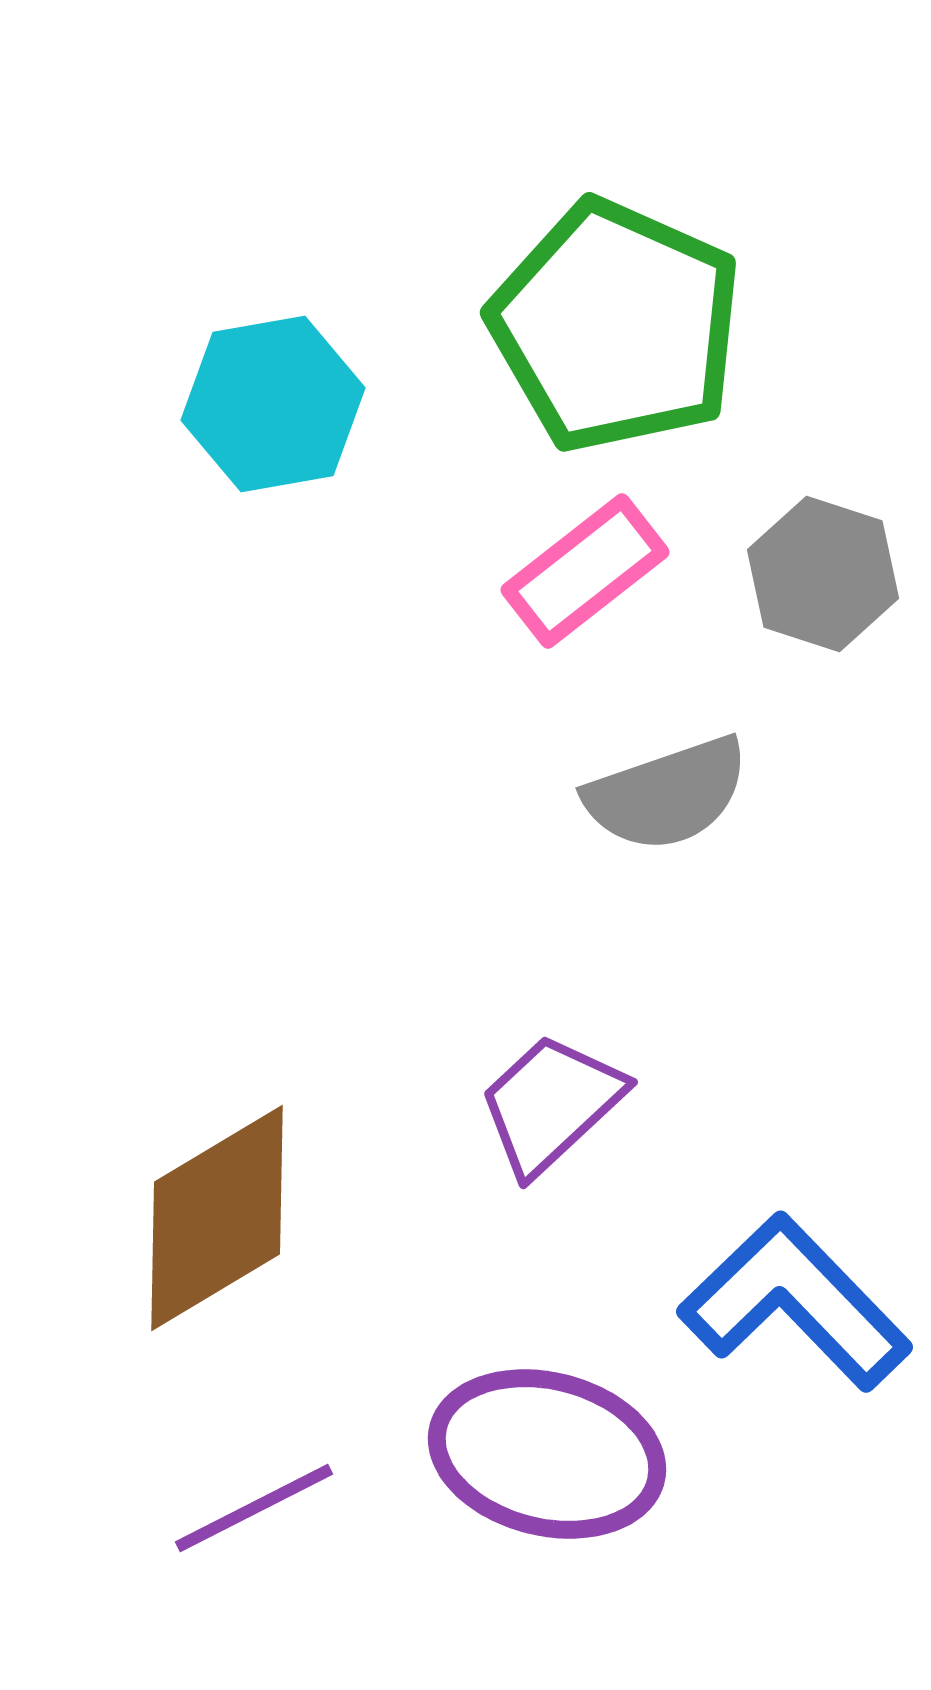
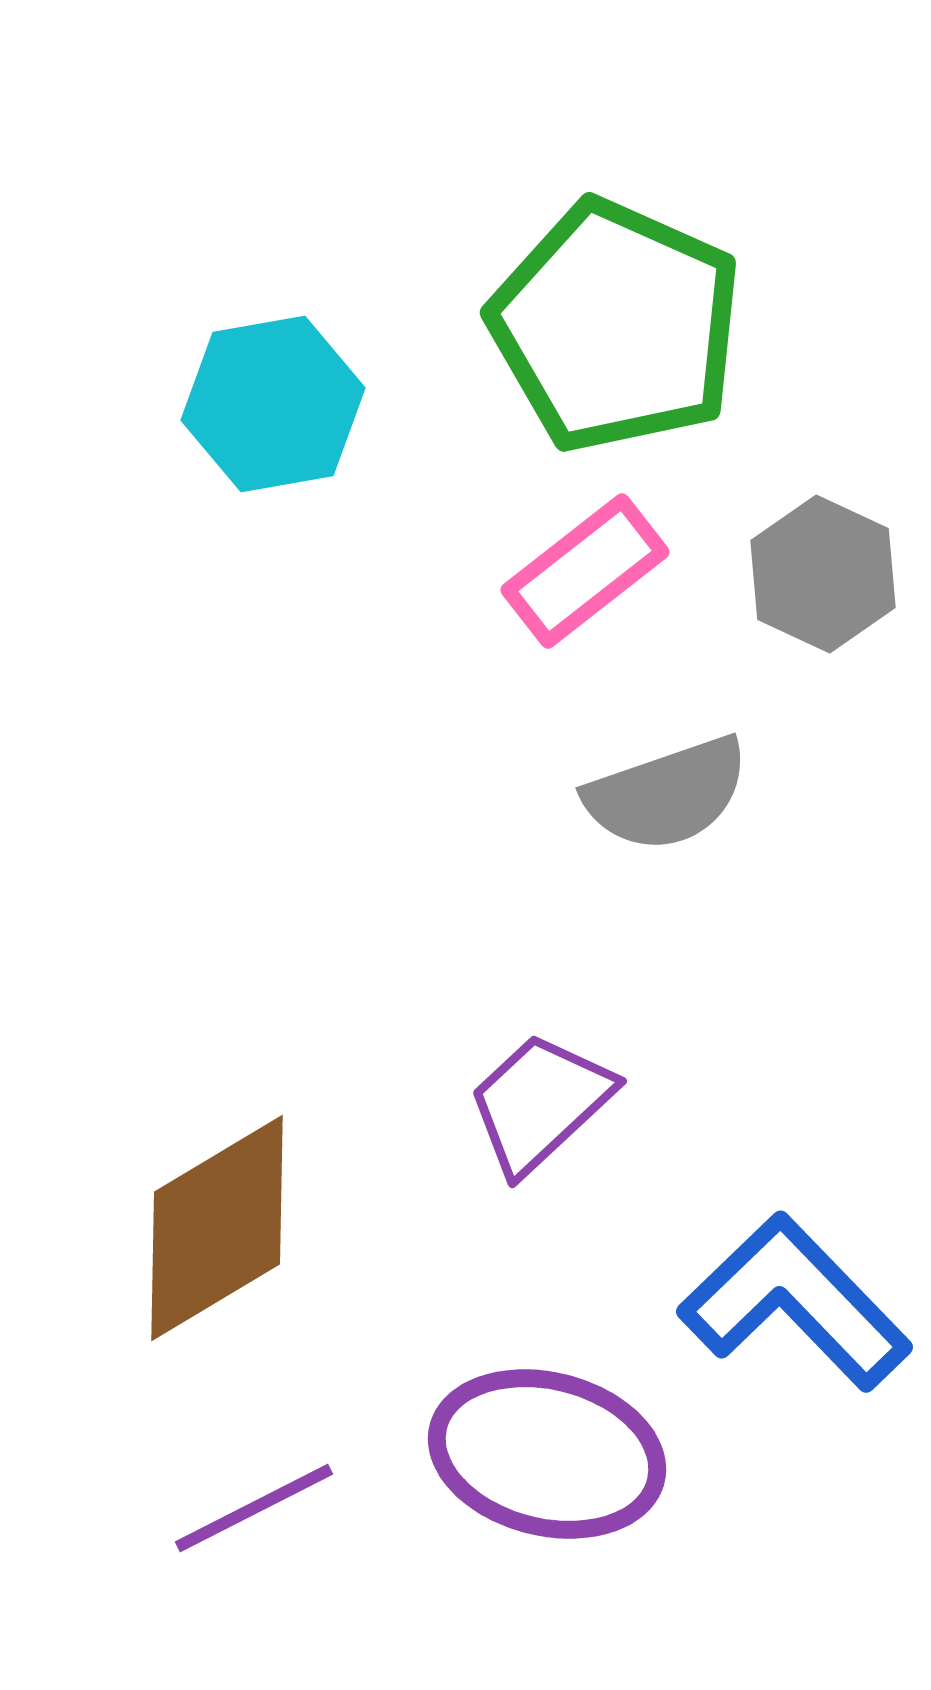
gray hexagon: rotated 7 degrees clockwise
purple trapezoid: moved 11 px left, 1 px up
brown diamond: moved 10 px down
